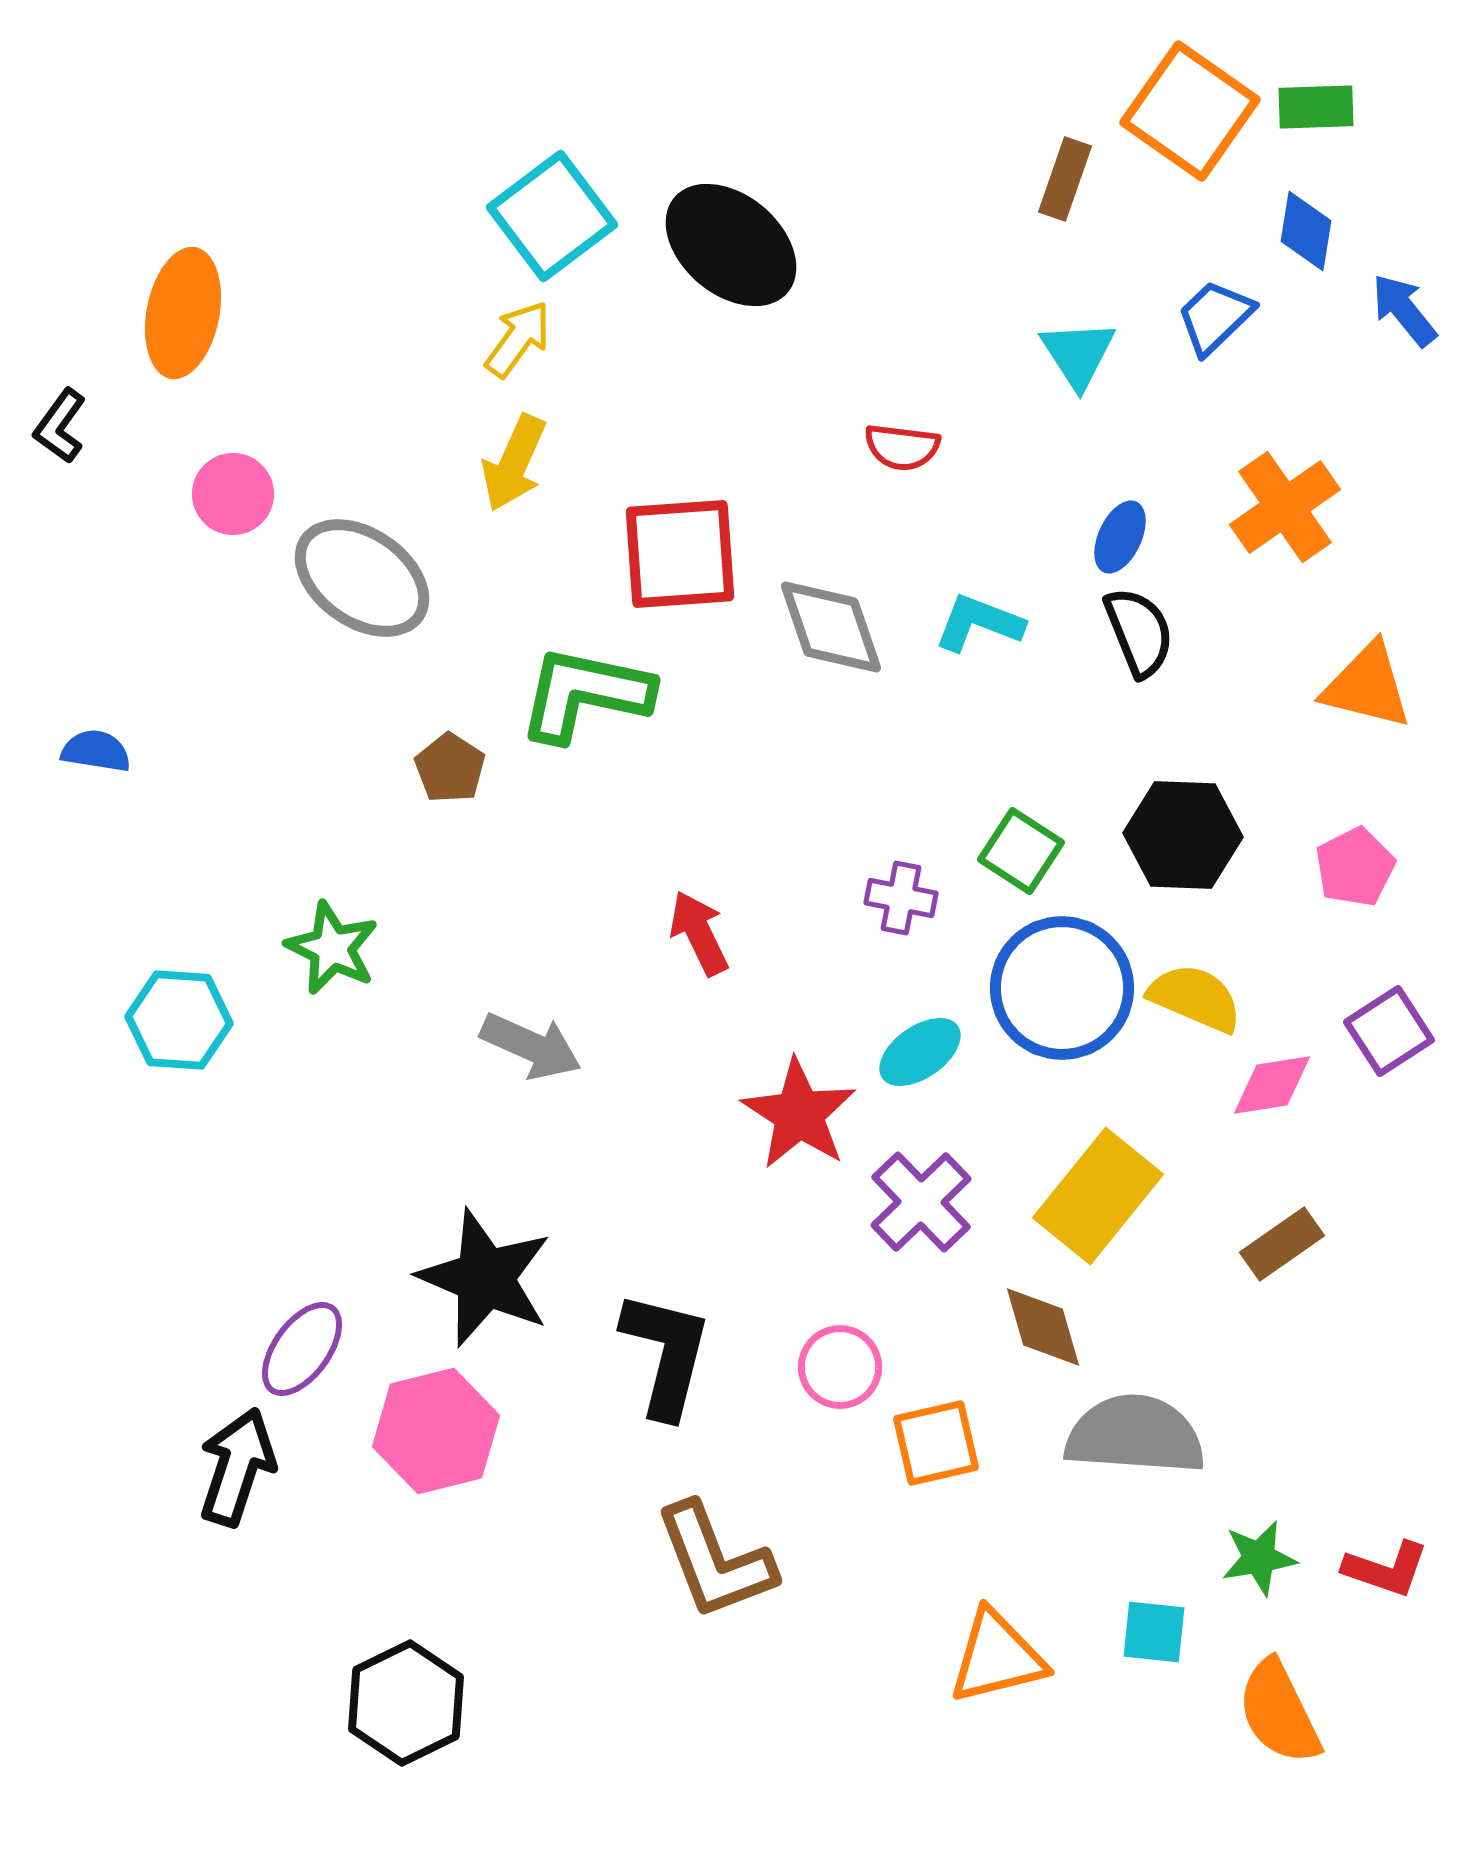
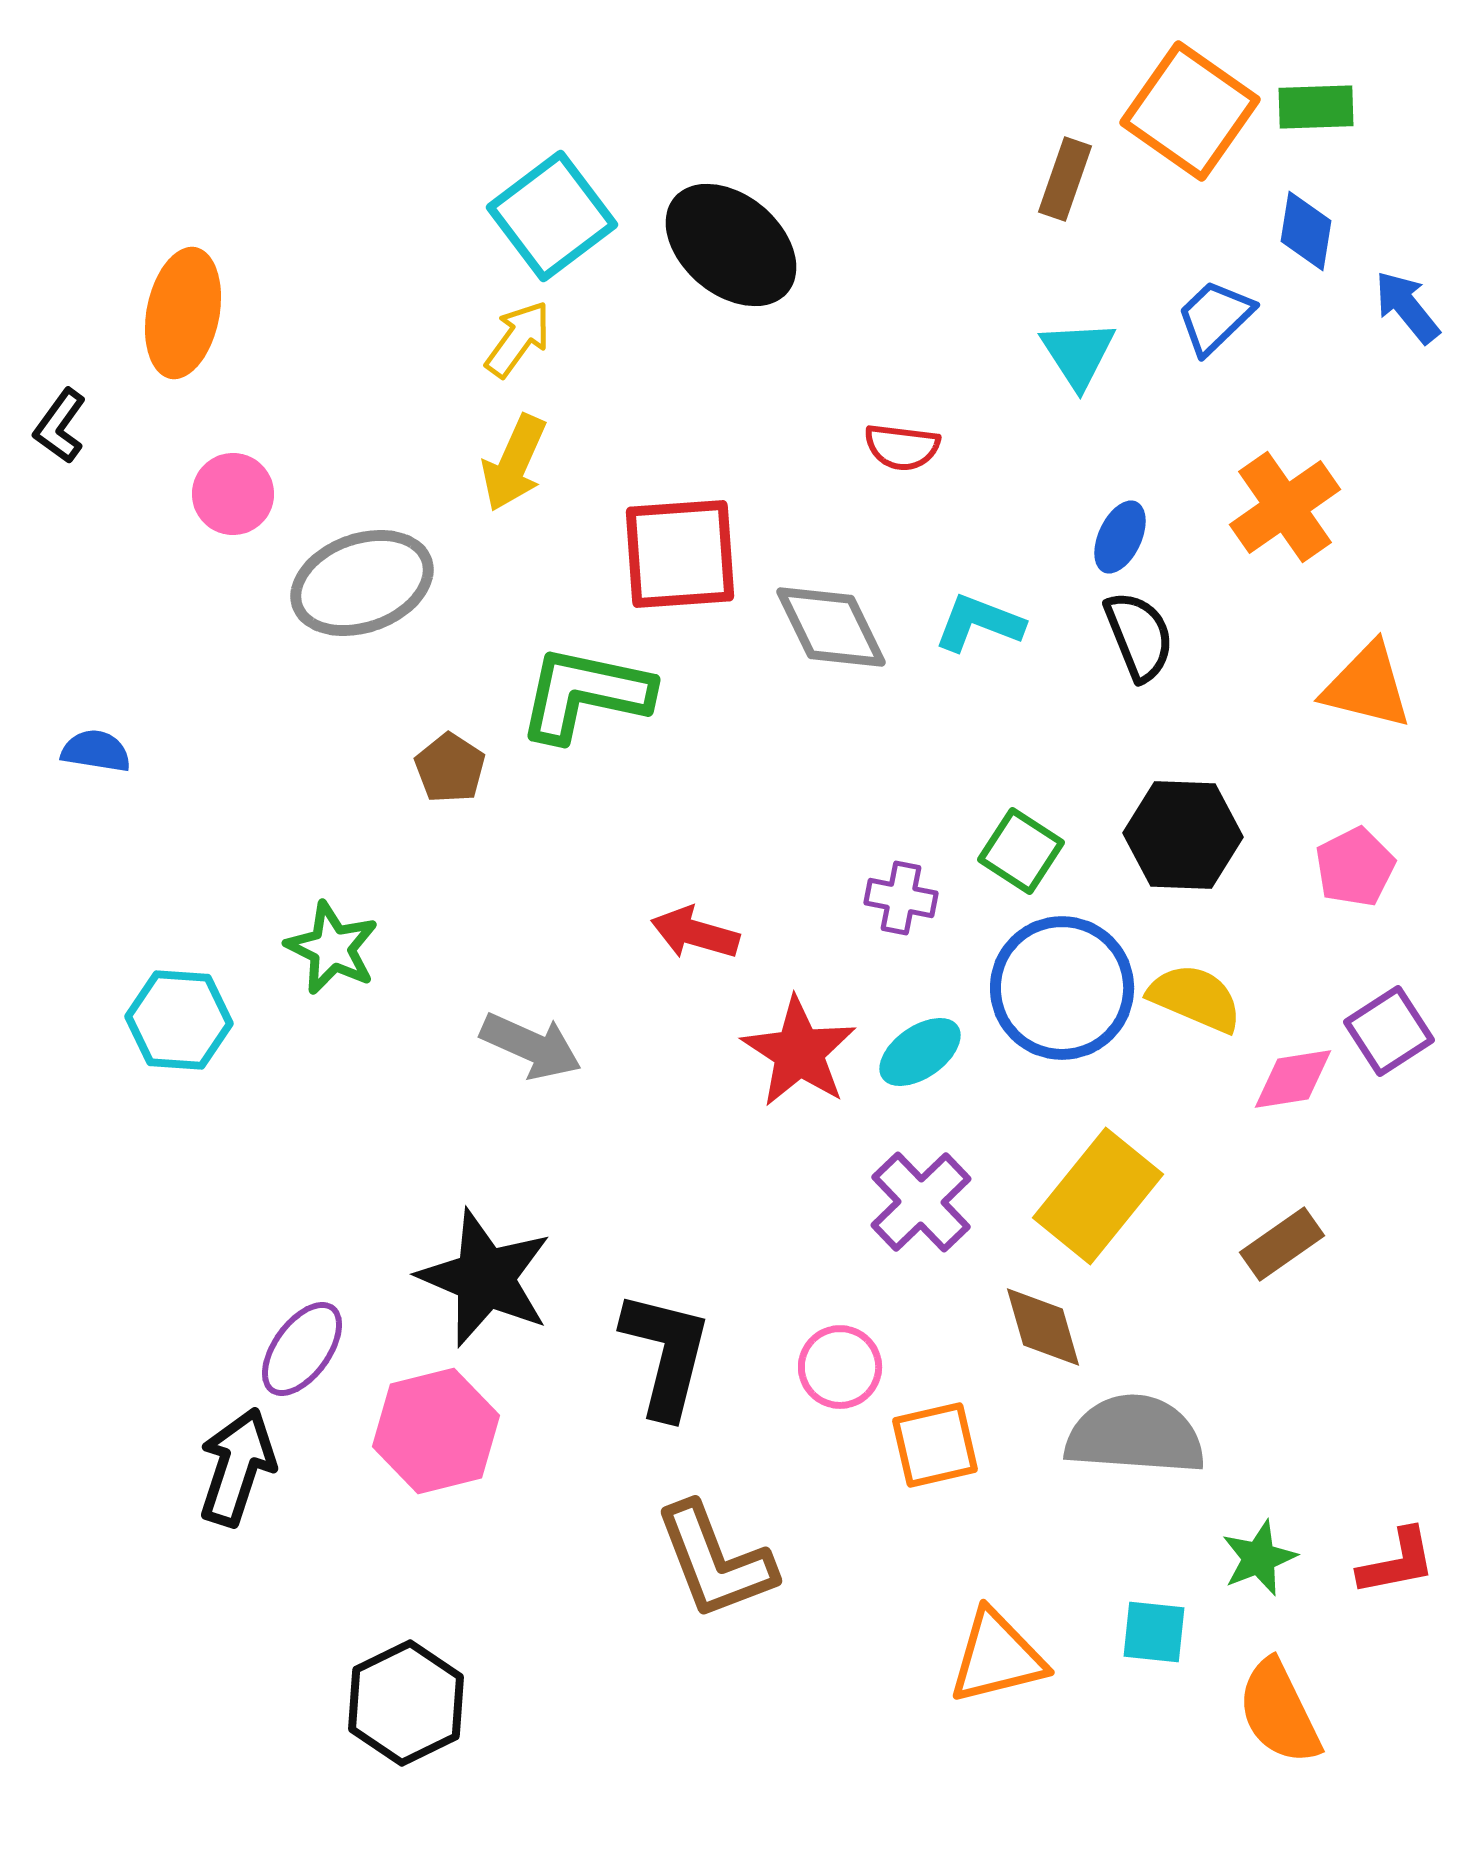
blue arrow at (1404, 310): moved 3 px right, 3 px up
gray ellipse at (362, 578): moved 5 px down; rotated 55 degrees counterclockwise
gray diamond at (831, 627): rotated 7 degrees counterclockwise
black semicircle at (1139, 632): moved 4 px down
red arrow at (699, 933): moved 4 px left; rotated 48 degrees counterclockwise
pink diamond at (1272, 1085): moved 21 px right, 6 px up
red star at (799, 1114): moved 62 px up
orange square at (936, 1443): moved 1 px left, 2 px down
green star at (1259, 1558): rotated 12 degrees counterclockwise
red L-shape at (1386, 1569): moved 11 px right, 7 px up; rotated 30 degrees counterclockwise
